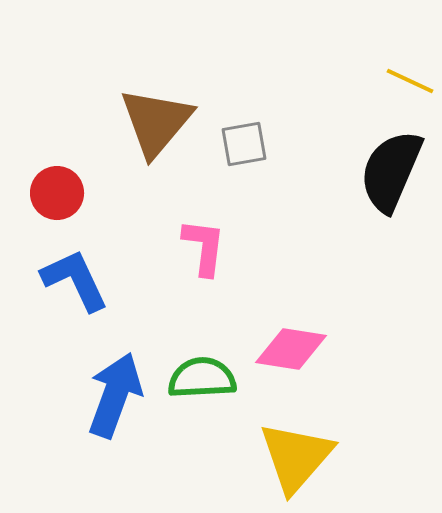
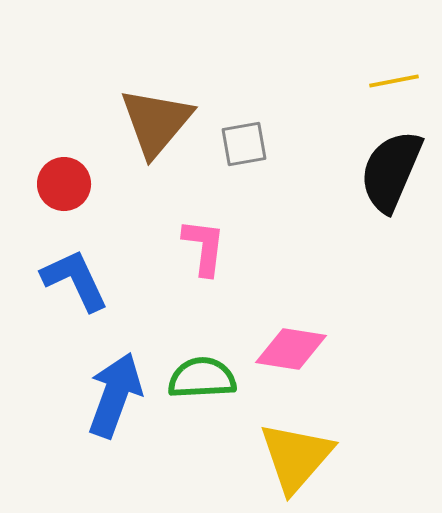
yellow line: moved 16 px left; rotated 36 degrees counterclockwise
red circle: moved 7 px right, 9 px up
